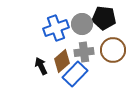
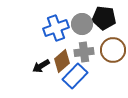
black arrow: rotated 96 degrees counterclockwise
blue rectangle: moved 2 px down
